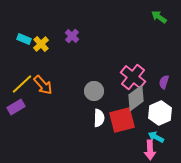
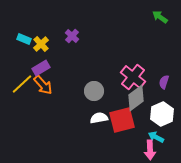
green arrow: moved 1 px right
purple rectangle: moved 25 px right, 39 px up
white hexagon: moved 2 px right, 1 px down
white semicircle: rotated 102 degrees counterclockwise
